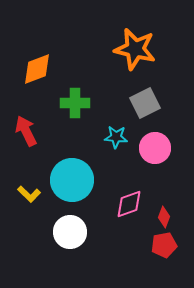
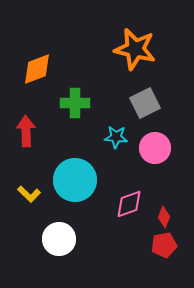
red arrow: rotated 24 degrees clockwise
cyan circle: moved 3 px right
white circle: moved 11 px left, 7 px down
